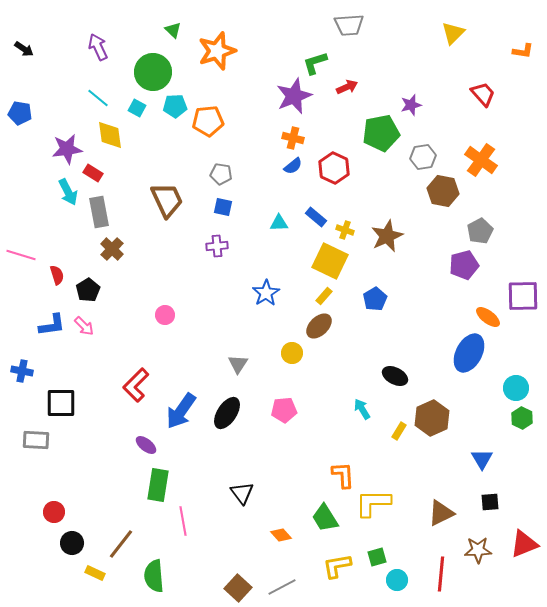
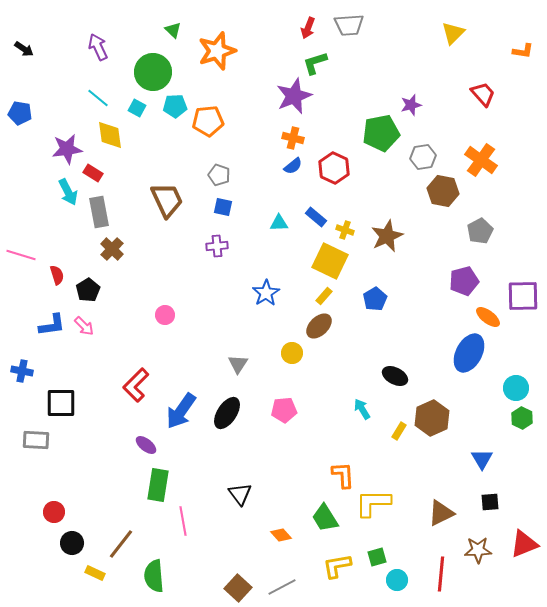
red arrow at (347, 87): moved 39 px left, 59 px up; rotated 135 degrees clockwise
gray pentagon at (221, 174): moved 2 px left, 1 px down; rotated 10 degrees clockwise
purple pentagon at (464, 265): moved 16 px down
black triangle at (242, 493): moved 2 px left, 1 px down
